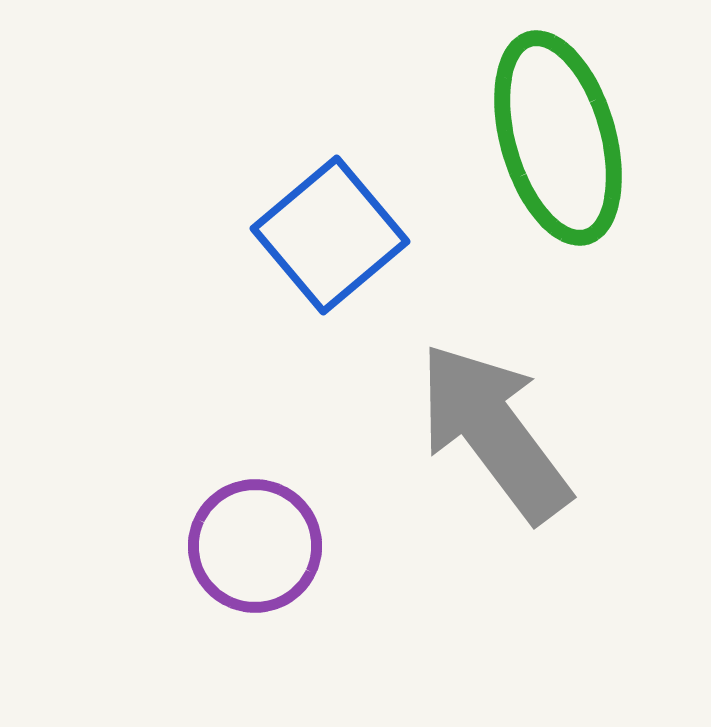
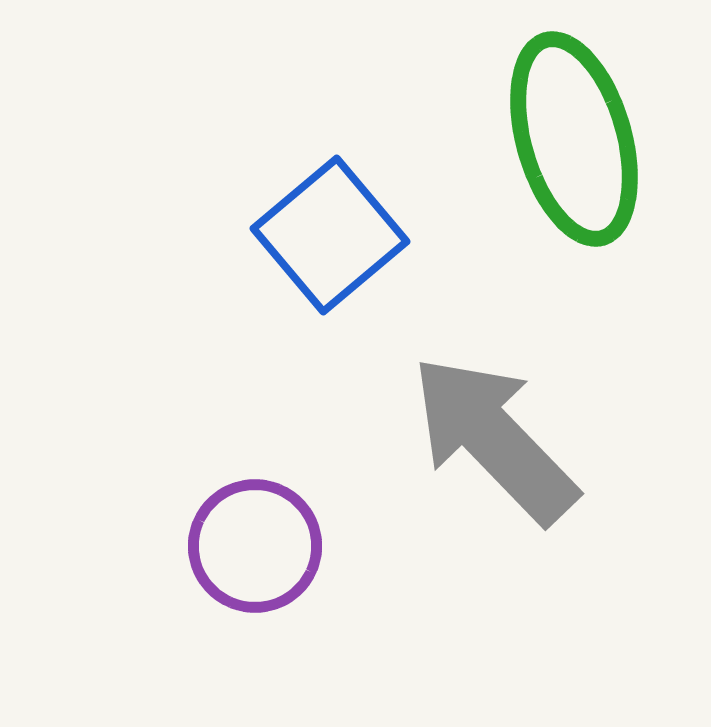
green ellipse: moved 16 px right, 1 px down
gray arrow: moved 7 px down; rotated 7 degrees counterclockwise
